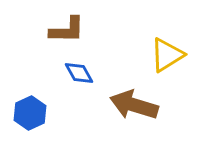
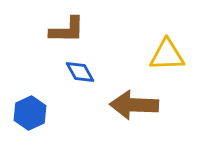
yellow triangle: rotated 30 degrees clockwise
blue diamond: moved 1 px right, 1 px up
brown arrow: rotated 15 degrees counterclockwise
